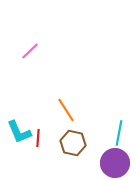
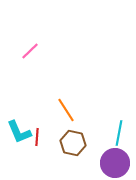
red line: moved 1 px left, 1 px up
